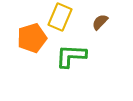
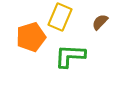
orange pentagon: moved 1 px left, 1 px up
green L-shape: moved 1 px left
